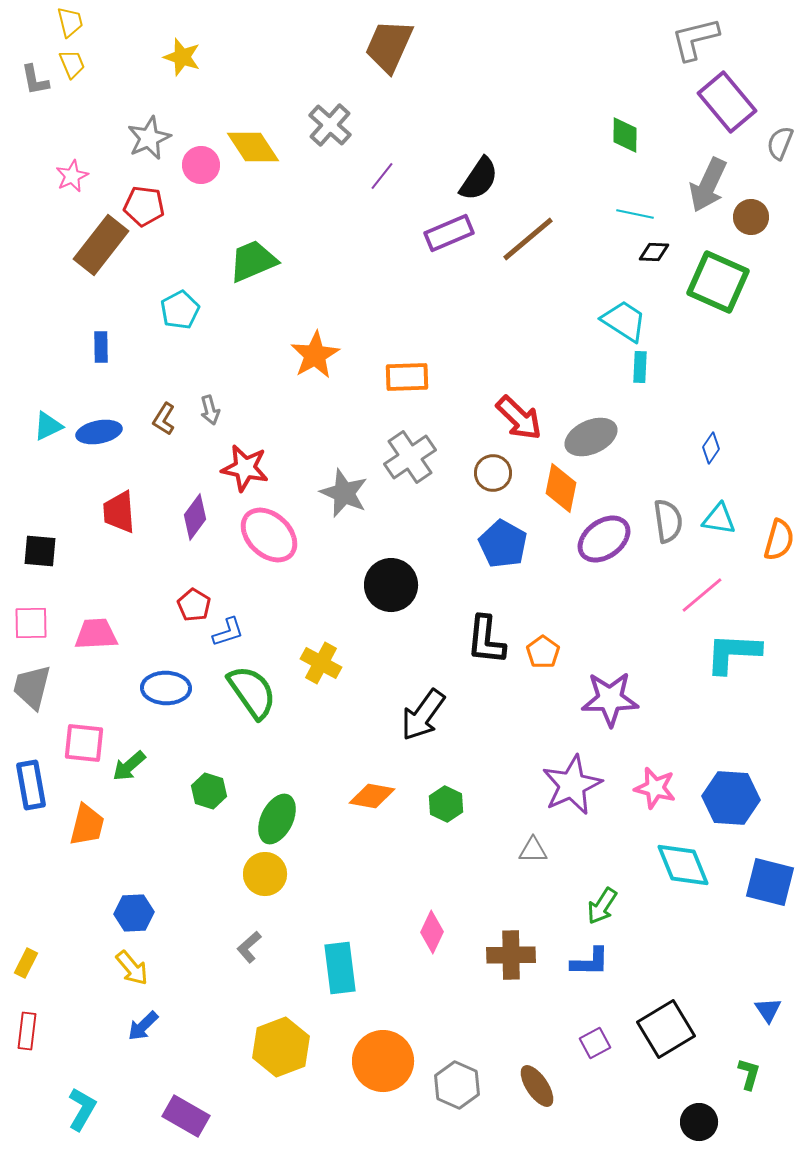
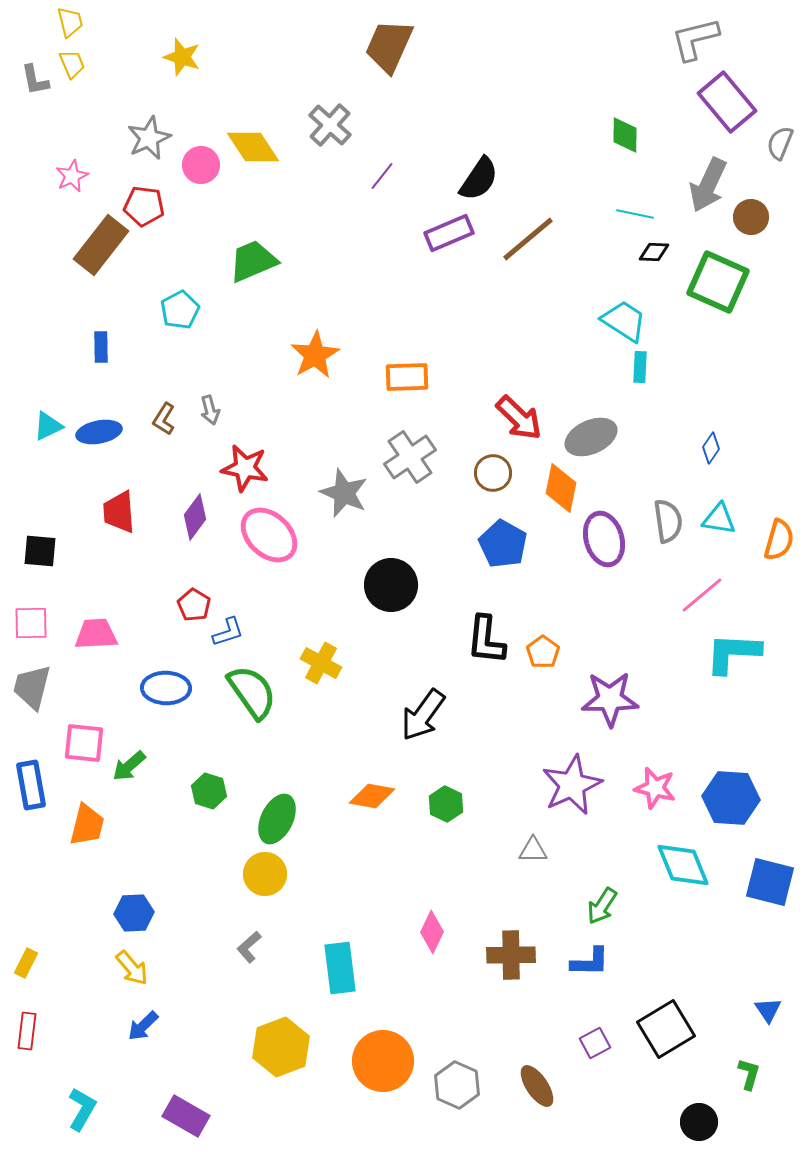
purple ellipse at (604, 539): rotated 70 degrees counterclockwise
